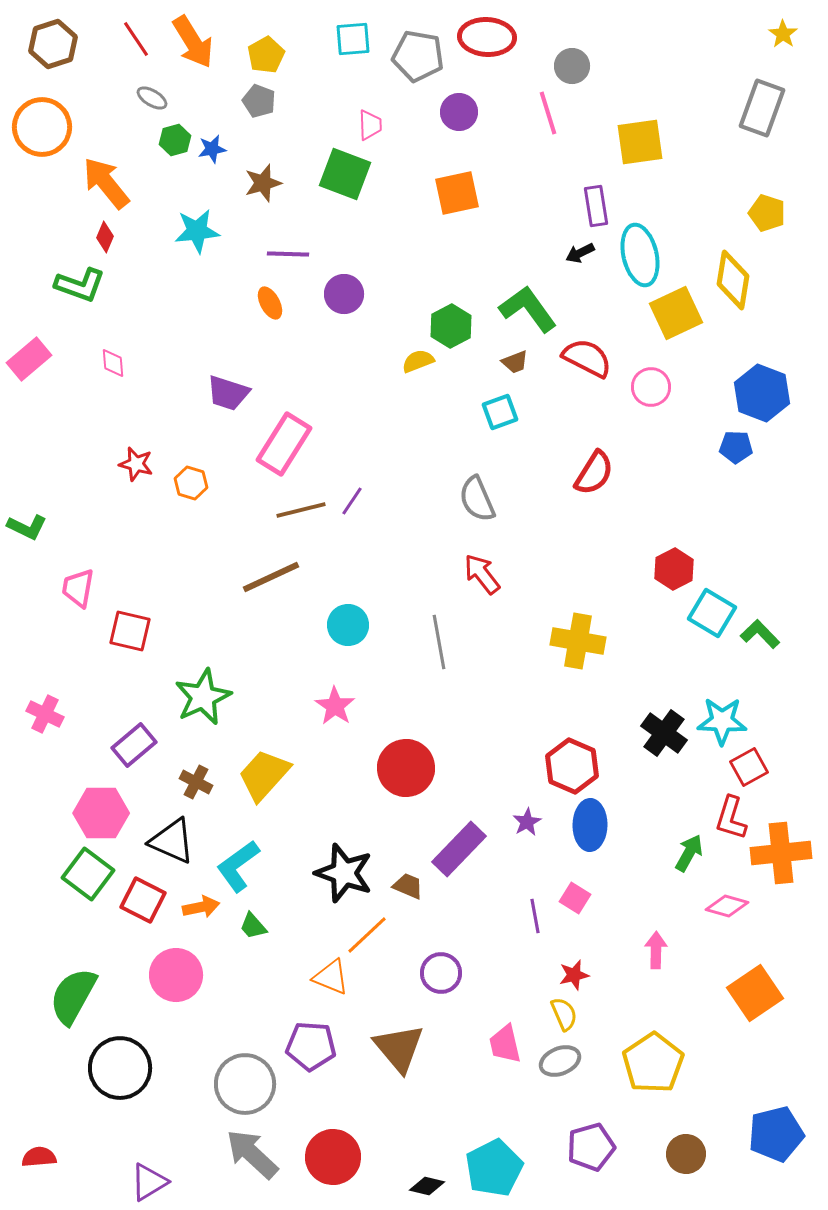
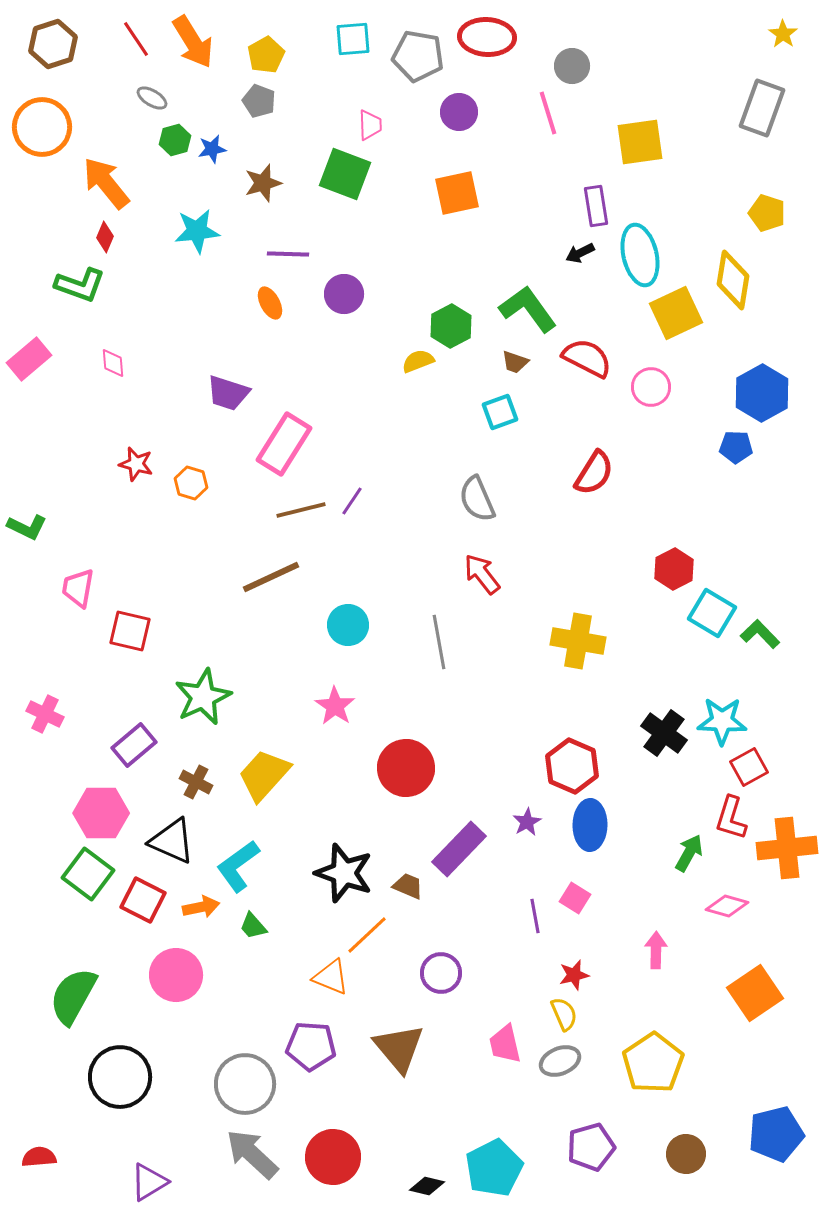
brown trapezoid at (515, 362): rotated 40 degrees clockwise
blue hexagon at (762, 393): rotated 10 degrees clockwise
orange cross at (781, 853): moved 6 px right, 5 px up
black circle at (120, 1068): moved 9 px down
